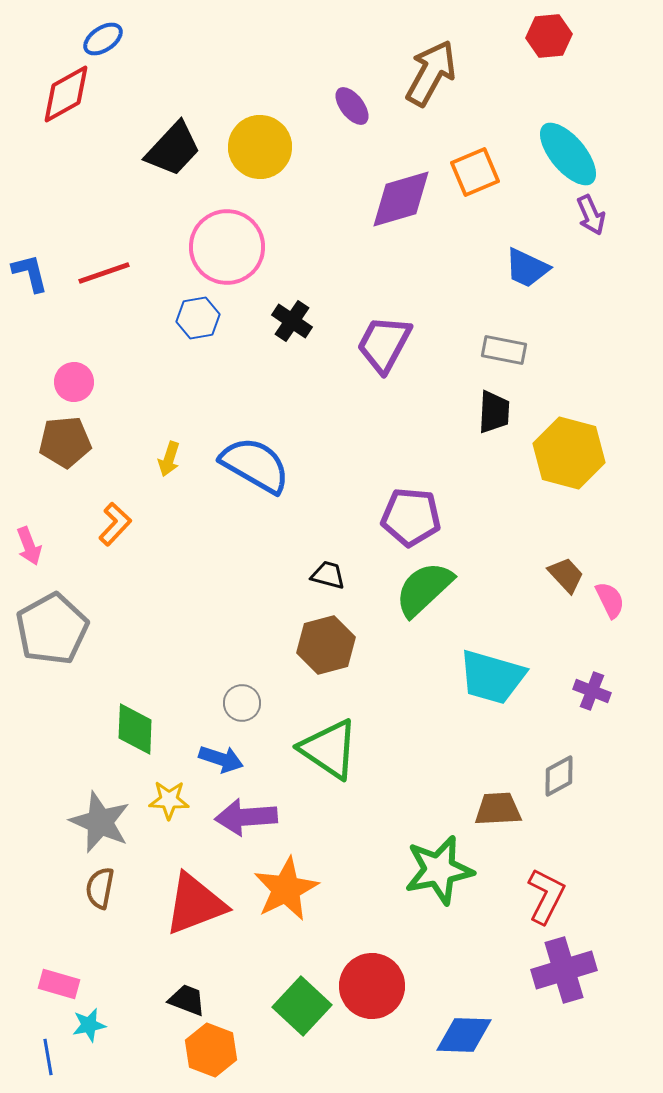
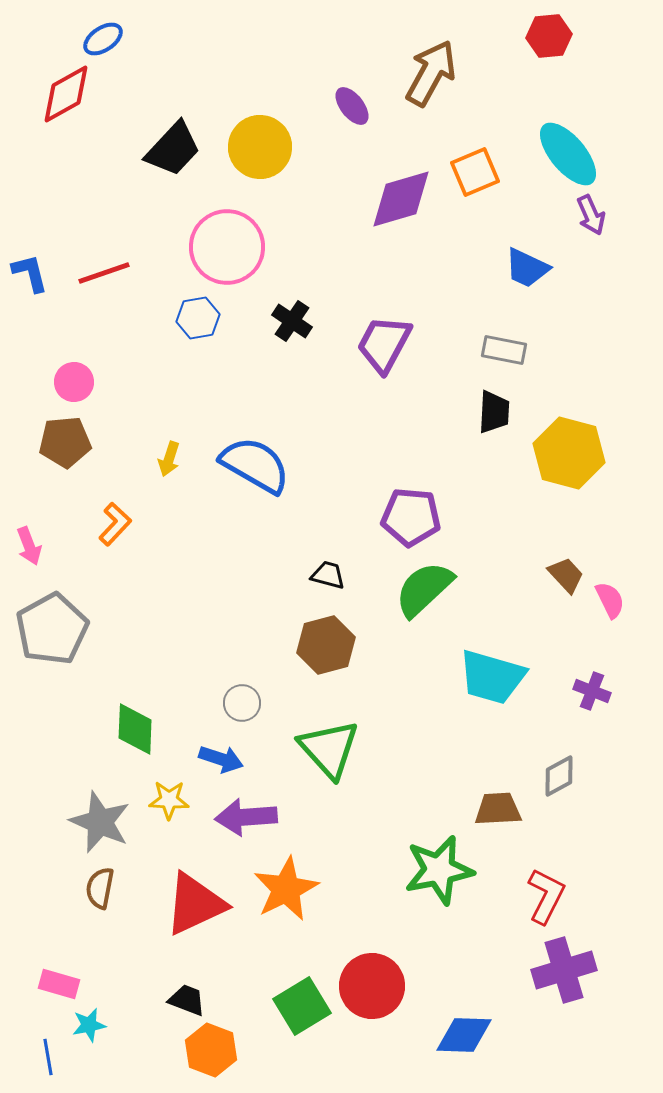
green triangle at (329, 749): rotated 14 degrees clockwise
red triangle at (195, 904): rotated 4 degrees counterclockwise
green square at (302, 1006): rotated 16 degrees clockwise
